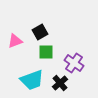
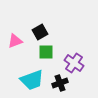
black cross: rotated 21 degrees clockwise
